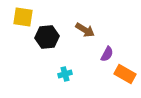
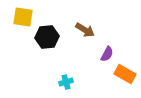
cyan cross: moved 1 px right, 8 px down
